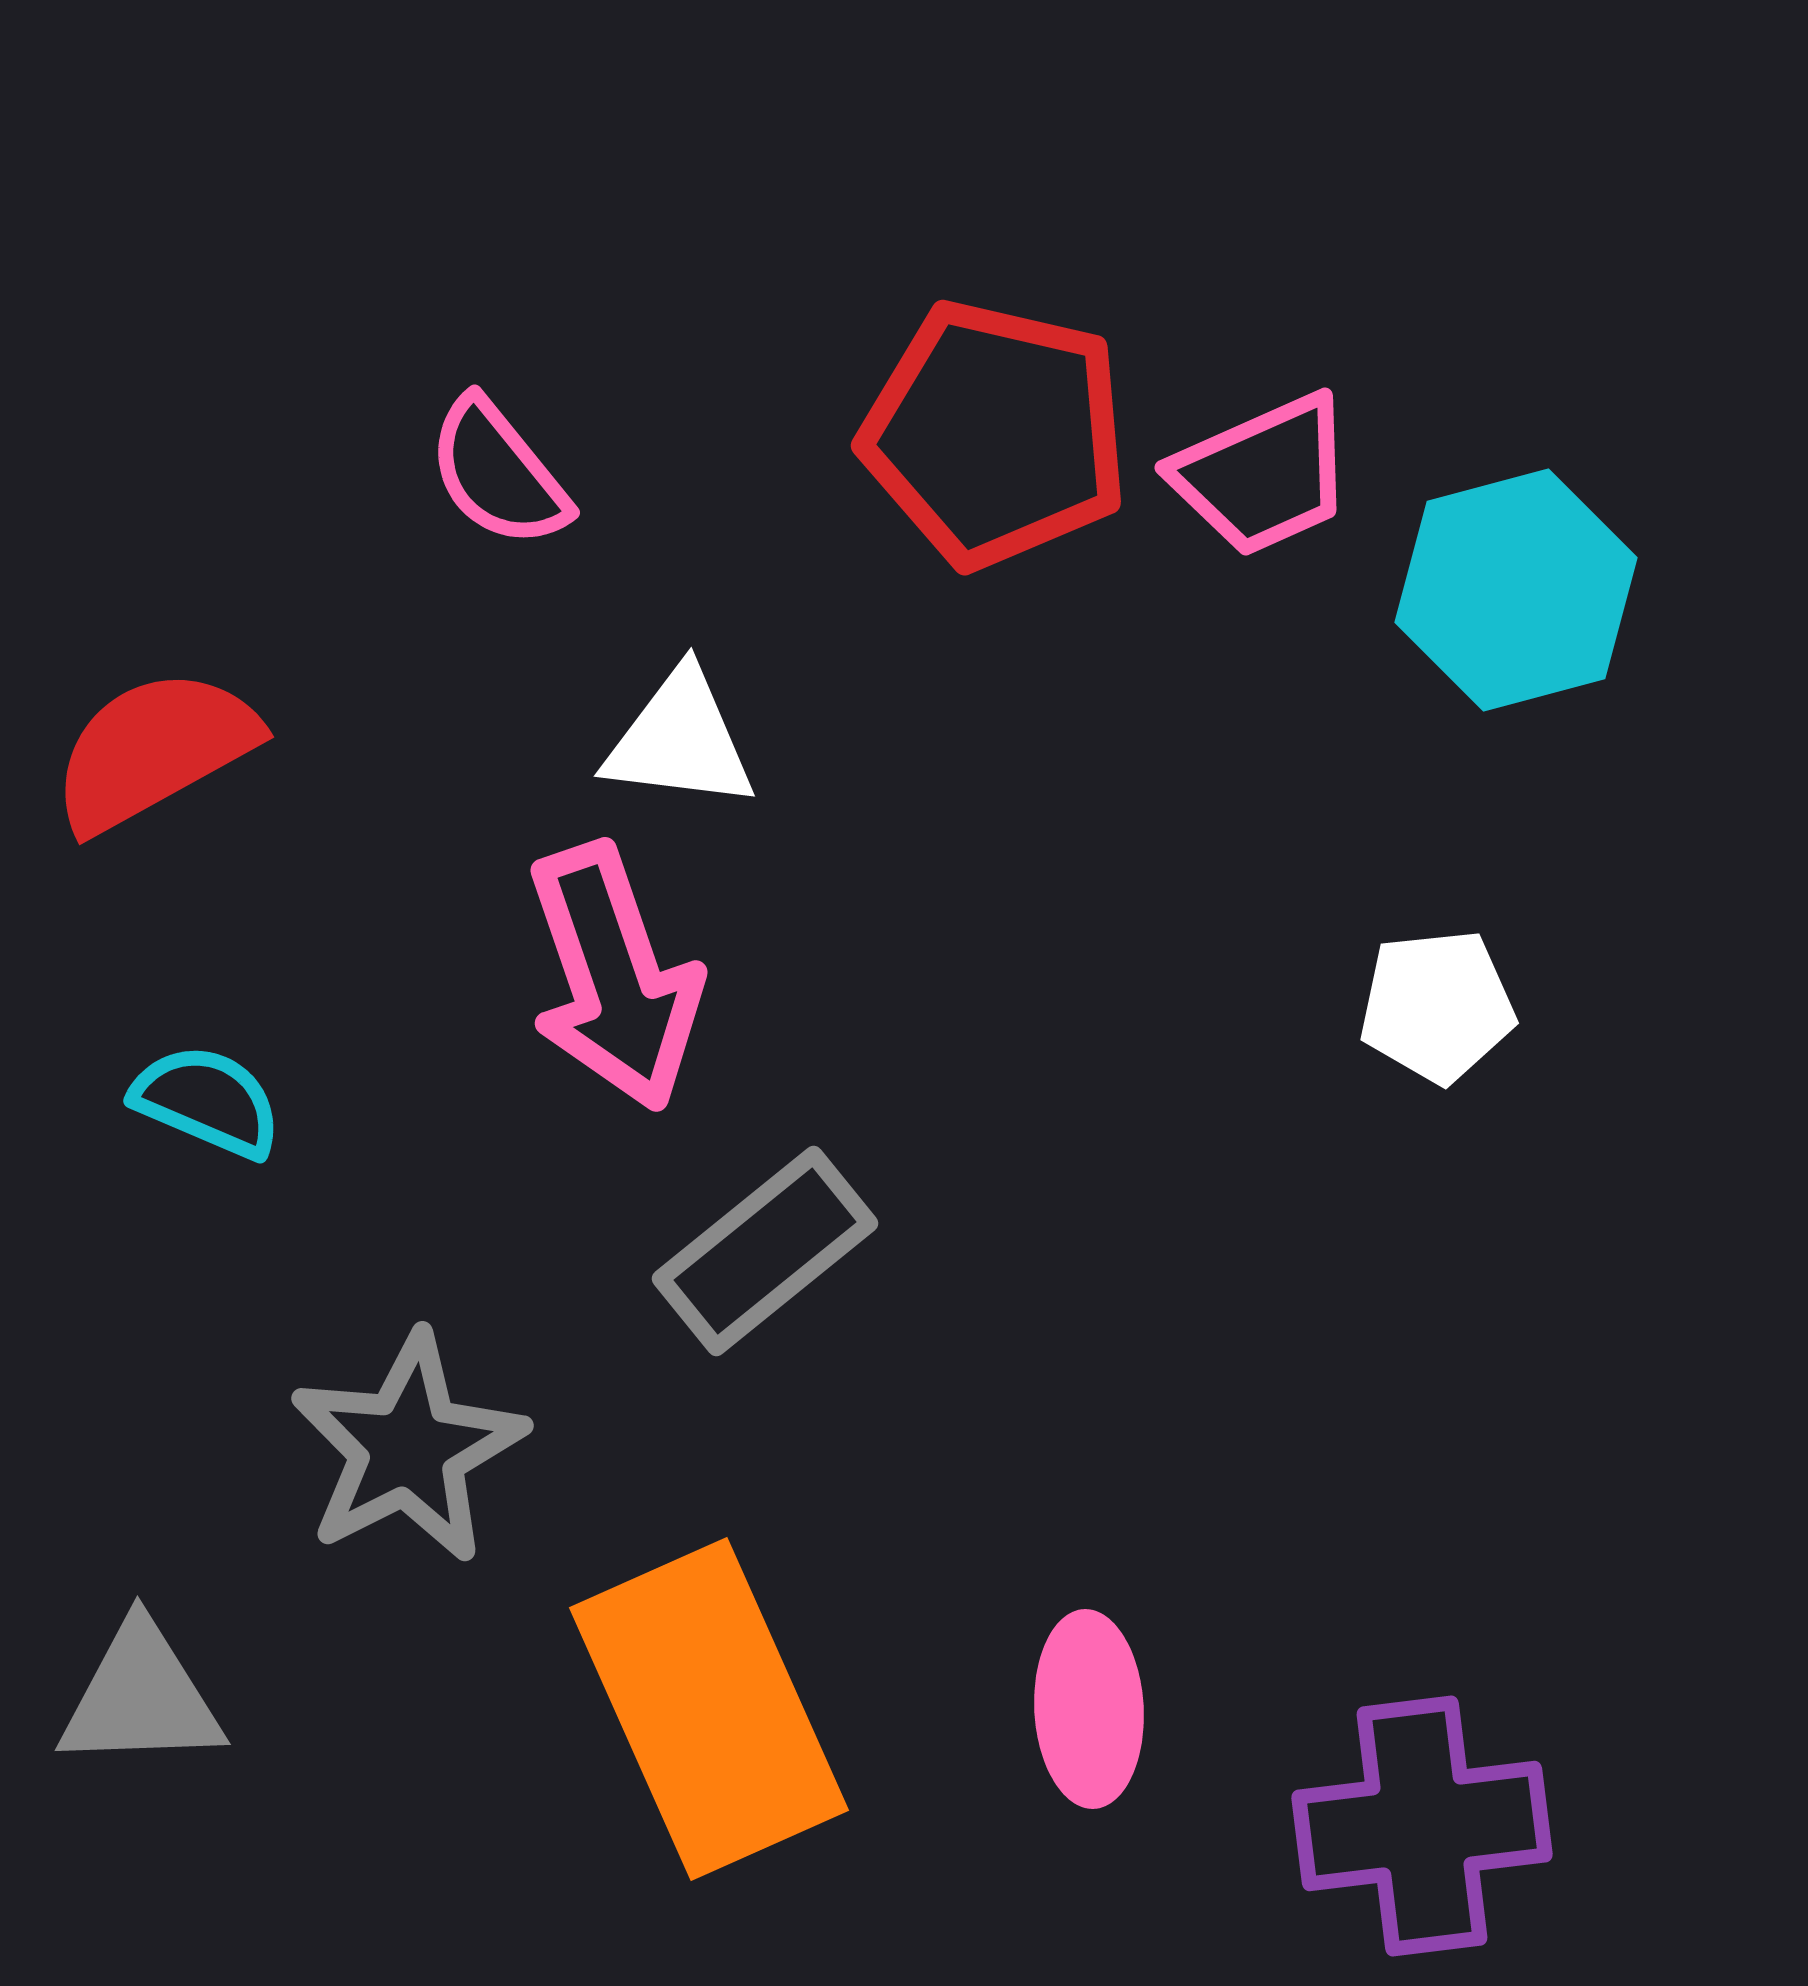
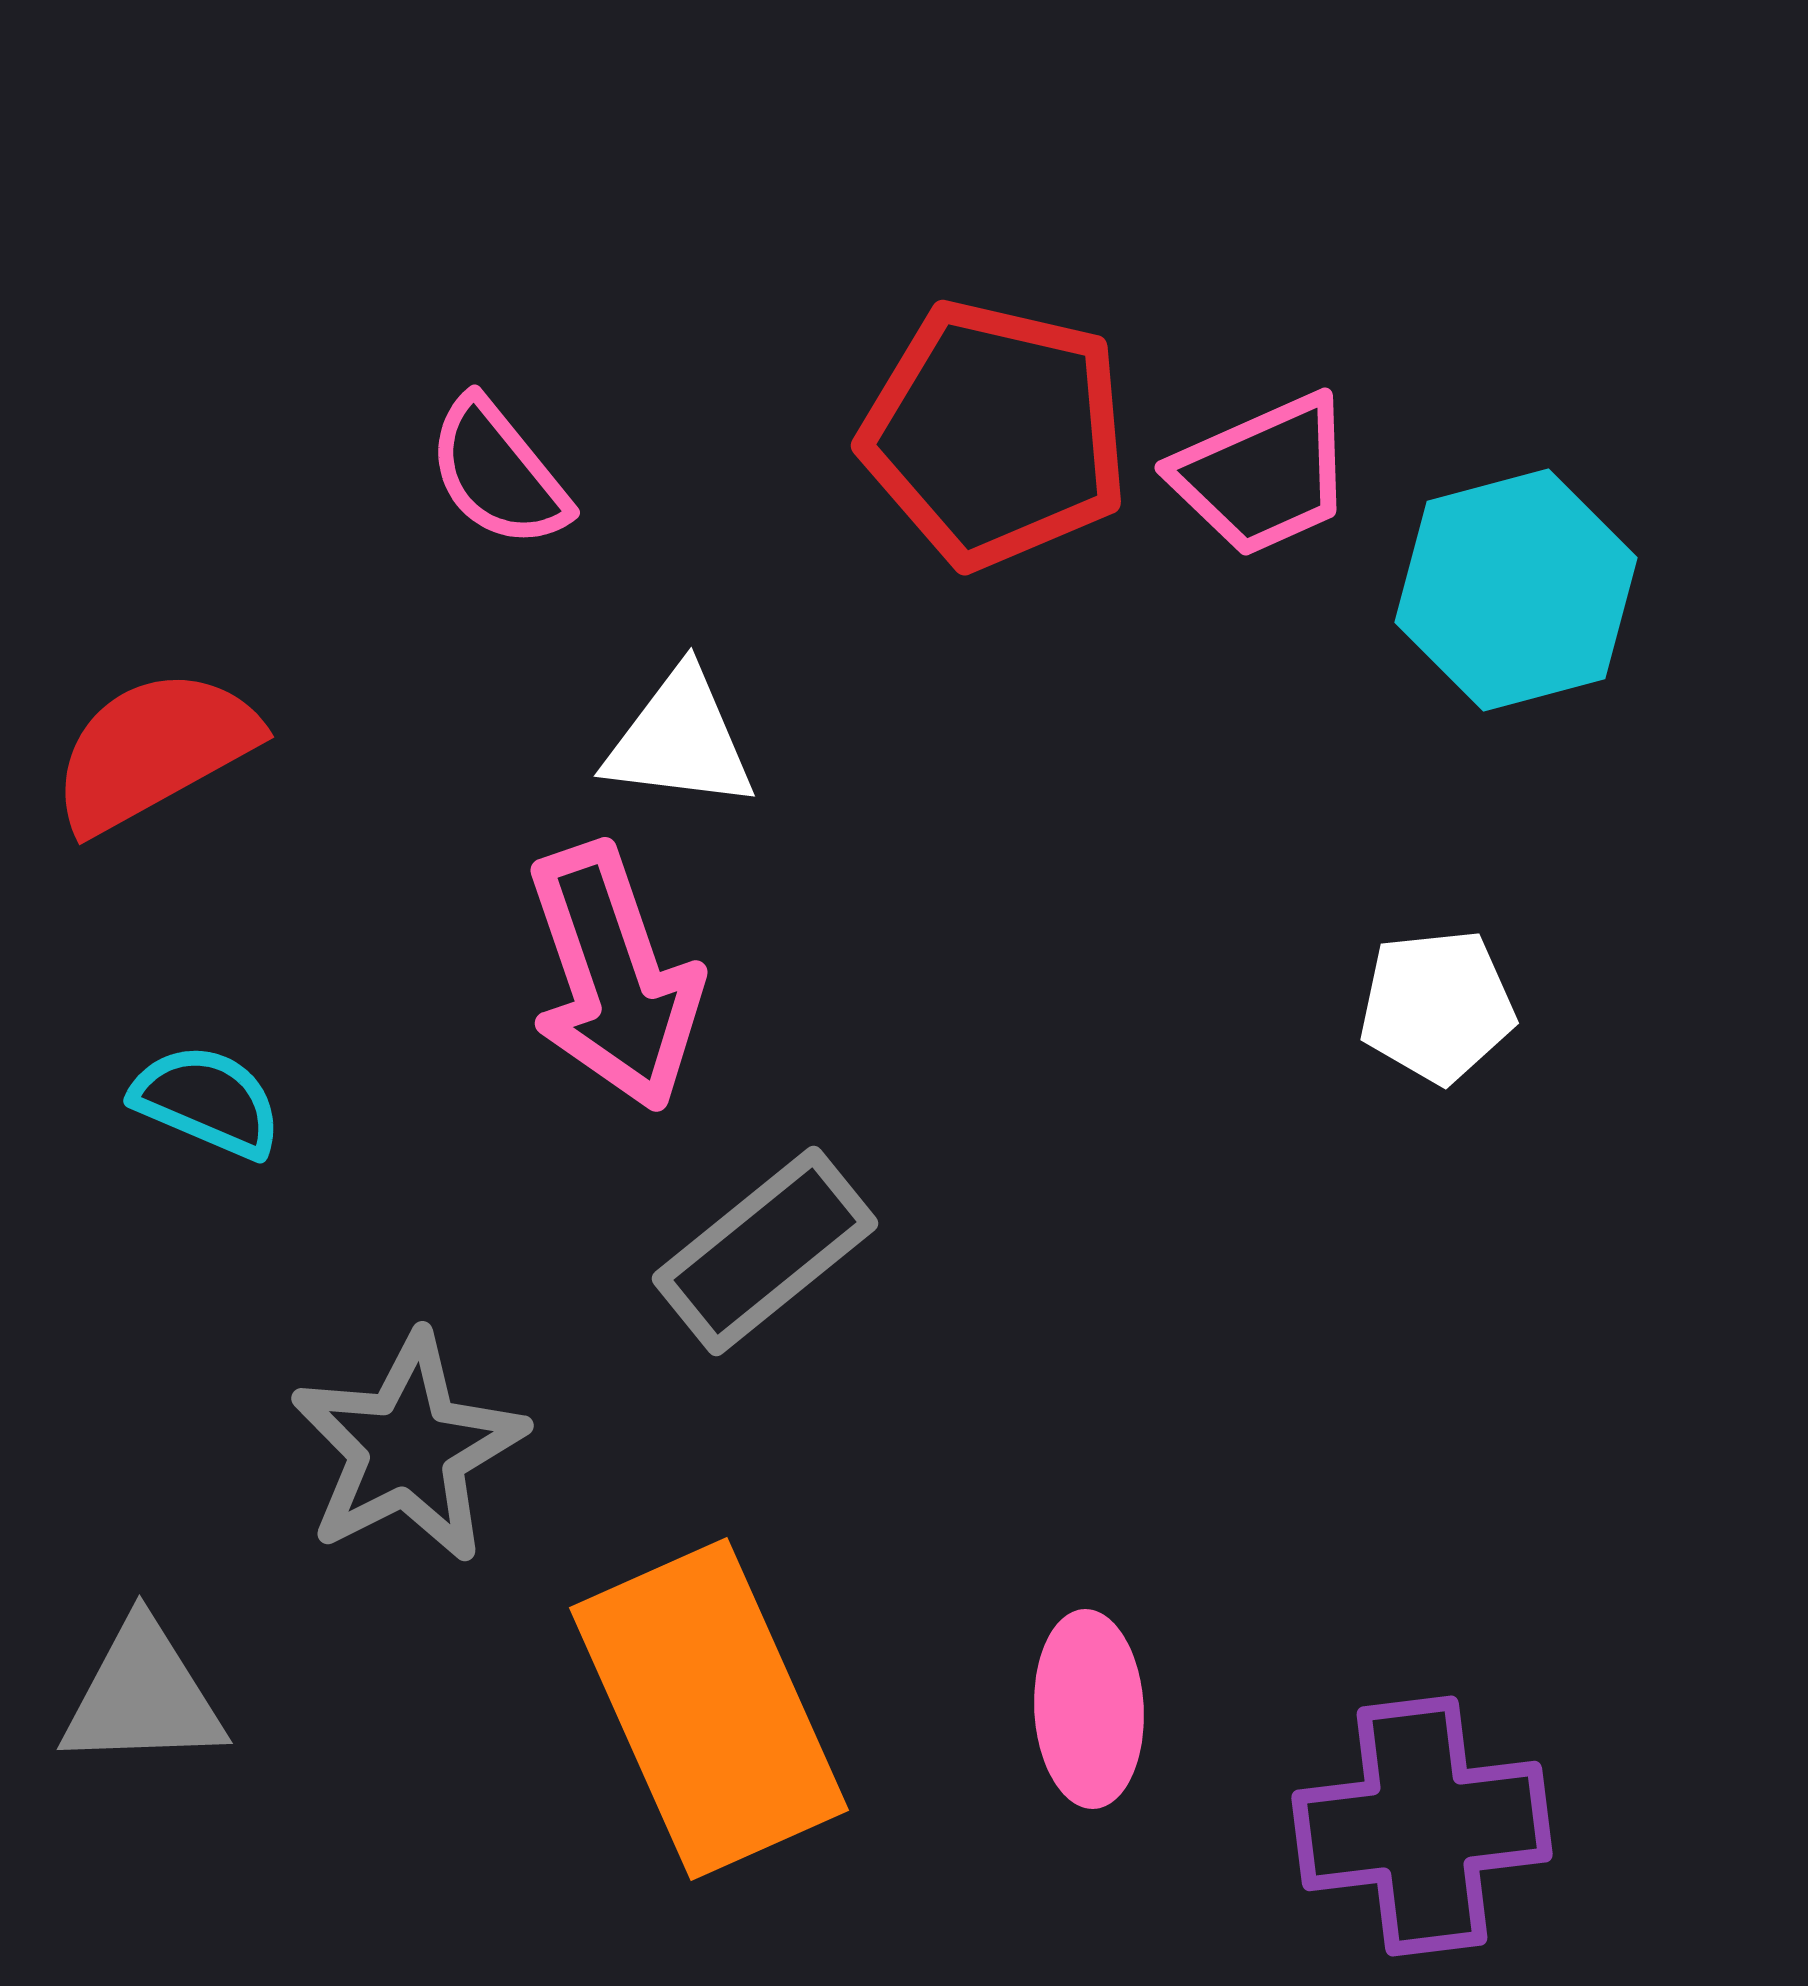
gray triangle: moved 2 px right, 1 px up
